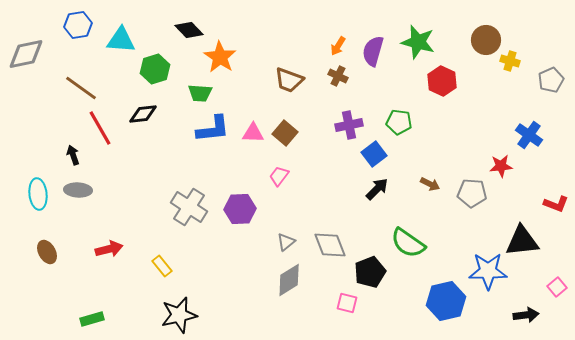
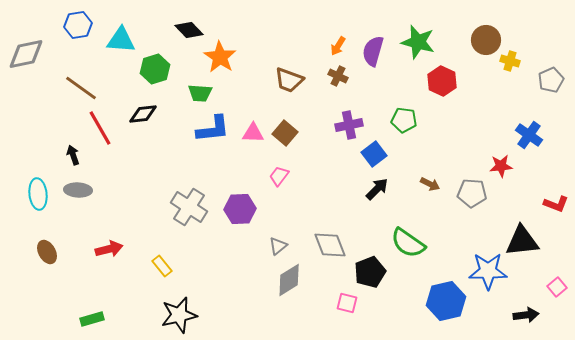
green pentagon at (399, 122): moved 5 px right, 2 px up
gray triangle at (286, 242): moved 8 px left, 4 px down
